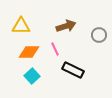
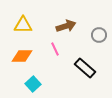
yellow triangle: moved 2 px right, 1 px up
orange diamond: moved 7 px left, 4 px down
black rectangle: moved 12 px right, 2 px up; rotated 15 degrees clockwise
cyan square: moved 1 px right, 8 px down
